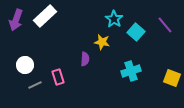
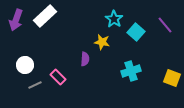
pink rectangle: rotated 28 degrees counterclockwise
